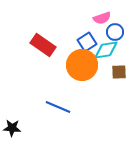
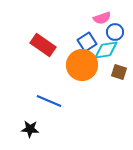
brown square: rotated 21 degrees clockwise
blue line: moved 9 px left, 6 px up
black star: moved 18 px right, 1 px down
